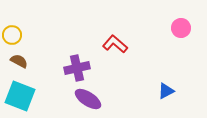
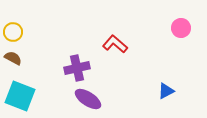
yellow circle: moved 1 px right, 3 px up
brown semicircle: moved 6 px left, 3 px up
